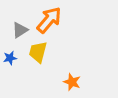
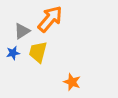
orange arrow: moved 1 px right, 1 px up
gray triangle: moved 2 px right, 1 px down
blue star: moved 3 px right, 5 px up
